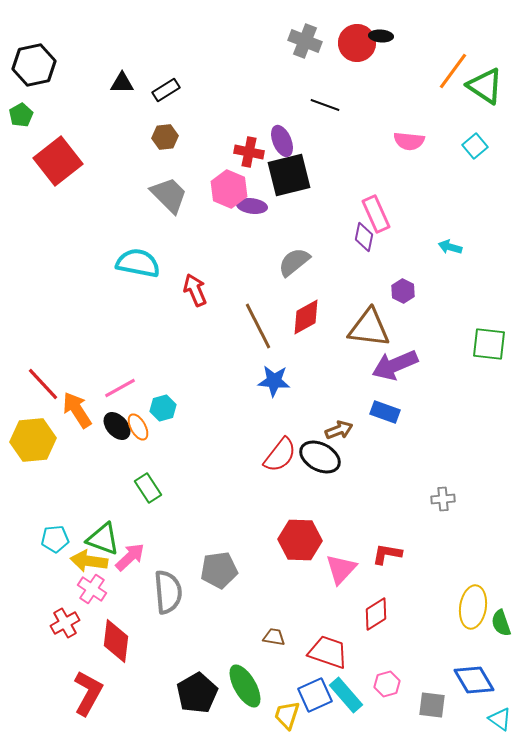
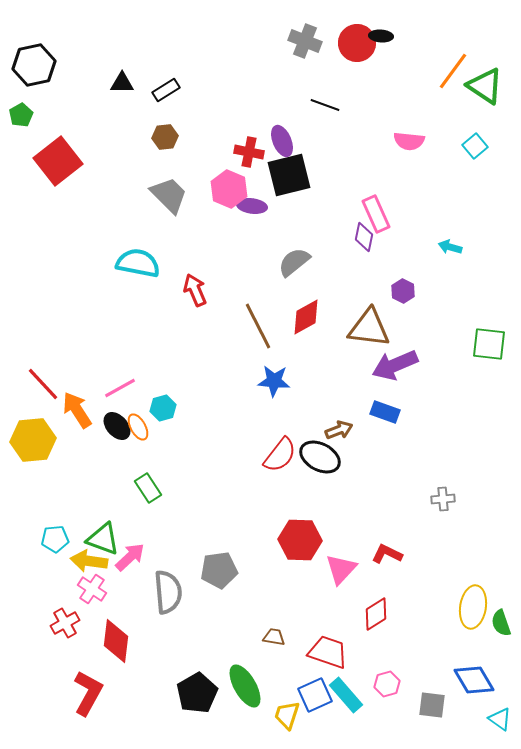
red L-shape at (387, 554): rotated 16 degrees clockwise
